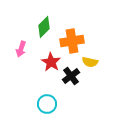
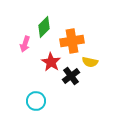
pink arrow: moved 4 px right, 5 px up
cyan circle: moved 11 px left, 3 px up
